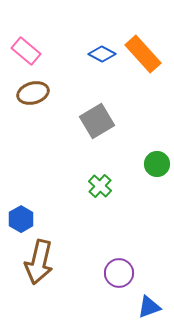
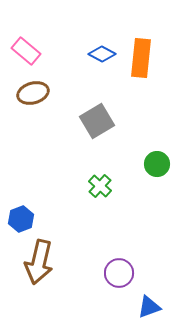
orange rectangle: moved 2 px left, 4 px down; rotated 48 degrees clockwise
blue hexagon: rotated 10 degrees clockwise
